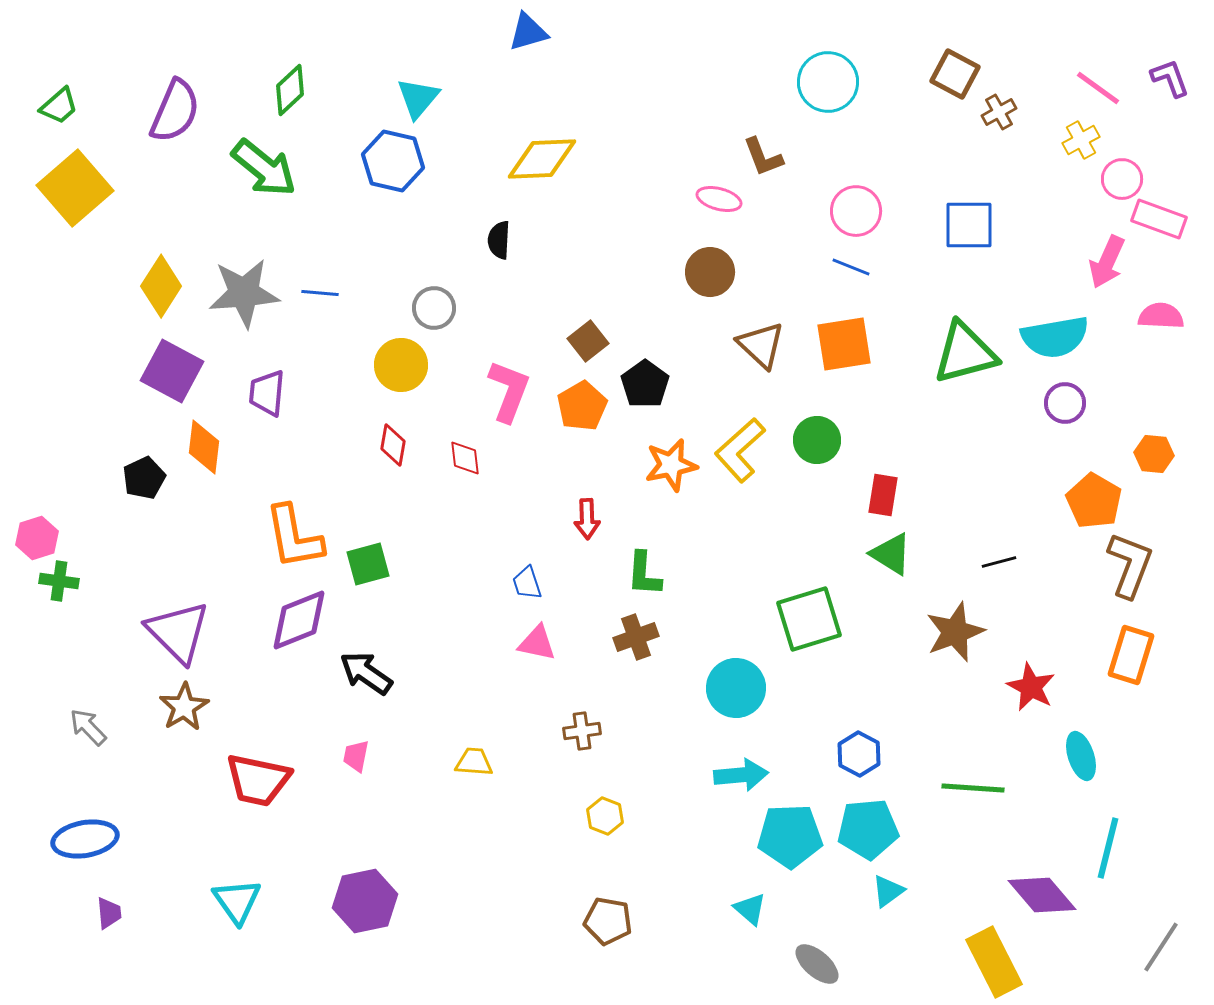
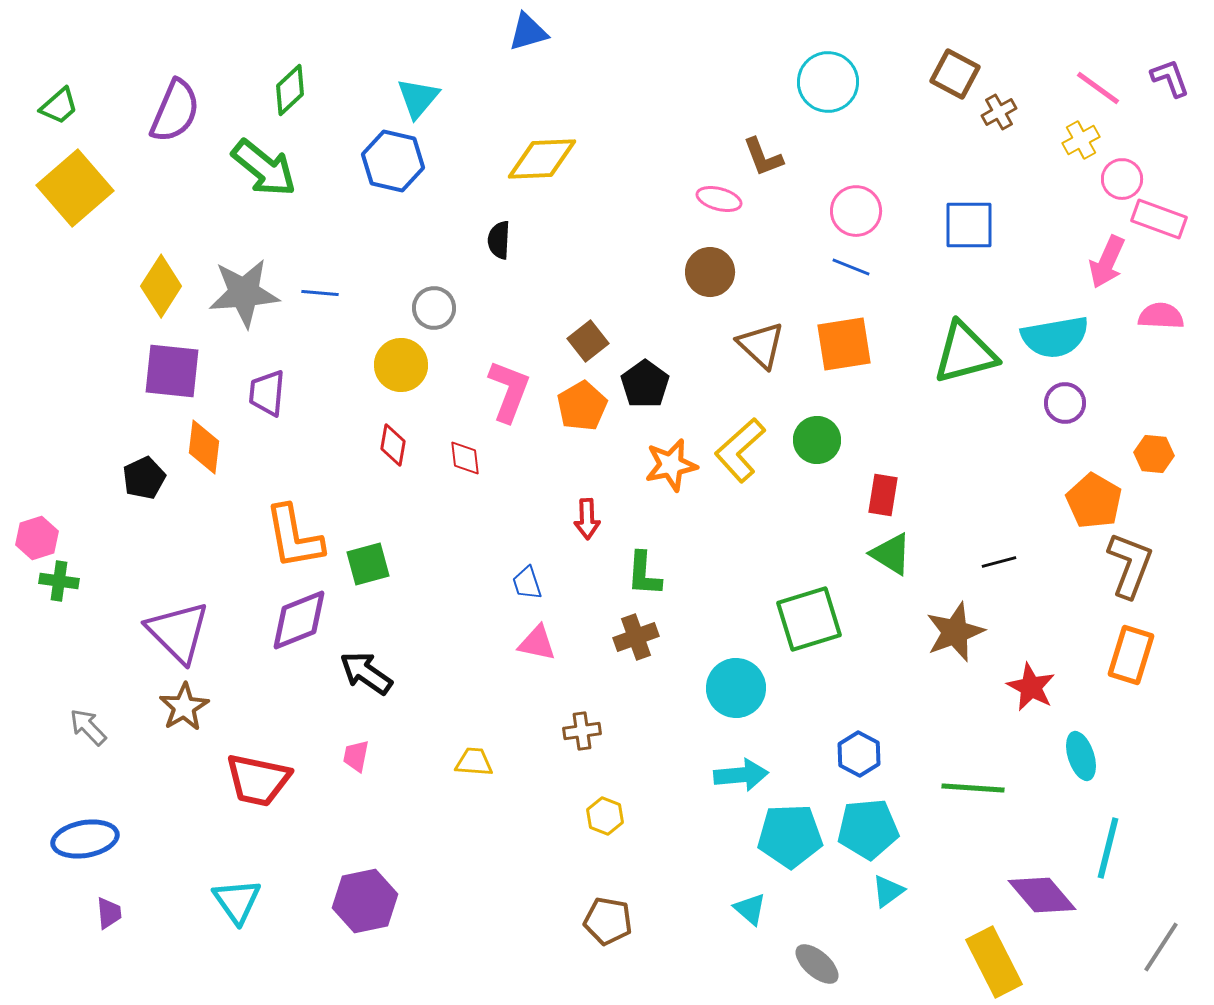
purple square at (172, 371): rotated 22 degrees counterclockwise
